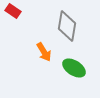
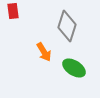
red rectangle: rotated 49 degrees clockwise
gray diamond: rotated 8 degrees clockwise
